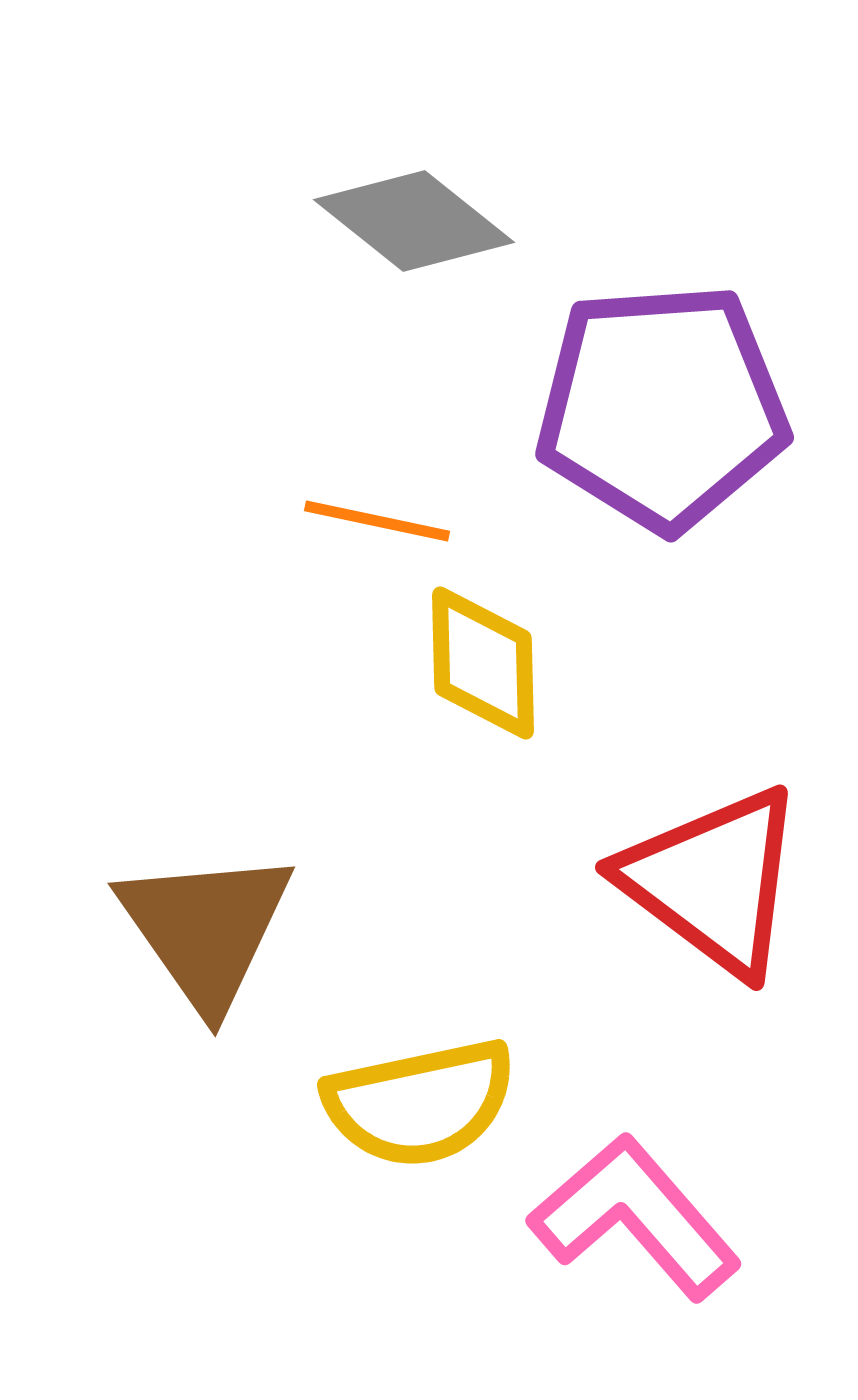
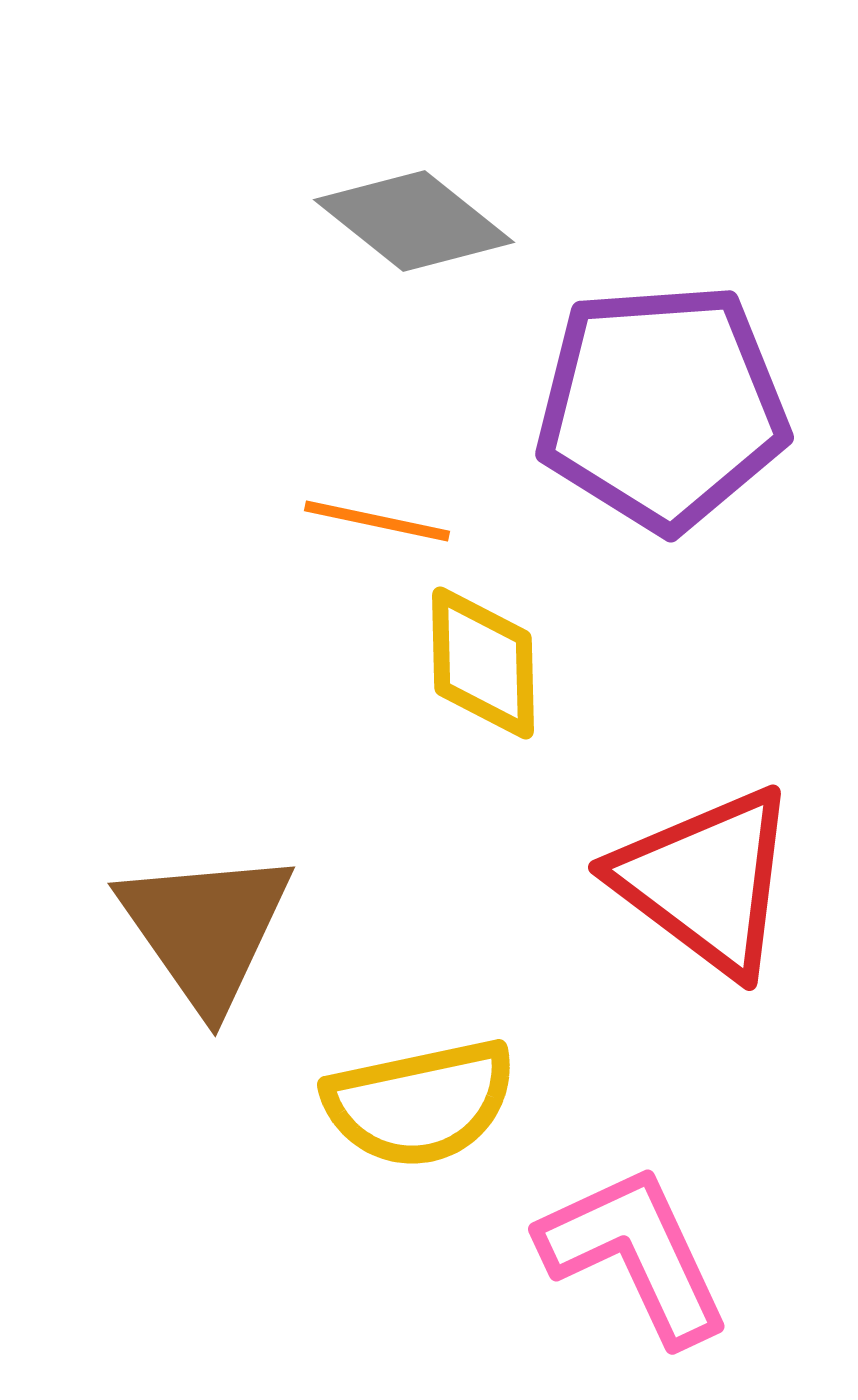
red triangle: moved 7 px left
pink L-shape: moved 37 px down; rotated 16 degrees clockwise
